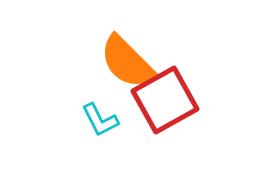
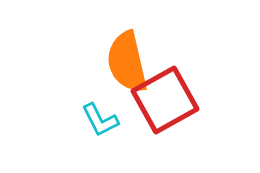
orange semicircle: rotated 32 degrees clockwise
